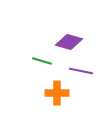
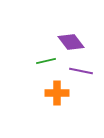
purple diamond: moved 2 px right; rotated 36 degrees clockwise
green line: moved 4 px right; rotated 30 degrees counterclockwise
